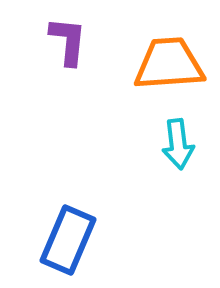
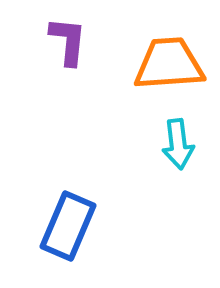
blue rectangle: moved 14 px up
